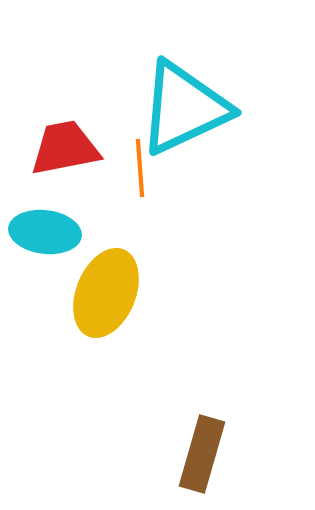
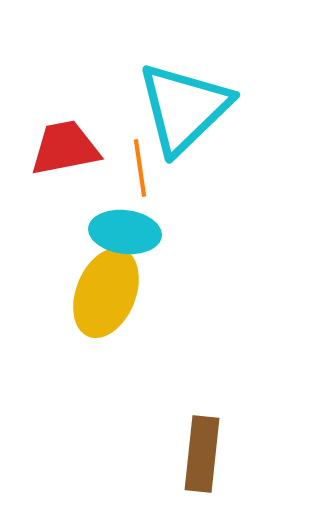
cyan triangle: rotated 19 degrees counterclockwise
orange line: rotated 4 degrees counterclockwise
cyan ellipse: moved 80 px right
brown rectangle: rotated 10 degrees counterclockwise
